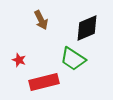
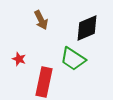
red star: moved 1 px up
red rectangle: rotated 64 degrees counterclockwise
